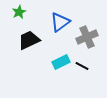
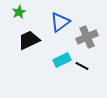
cyan rectangle: moved 1 px right, 2 px up
